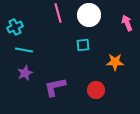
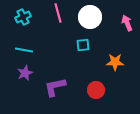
white circle: moved 1 px right, 2 px down
cyan cross: moved 8 px right, 10 px up
